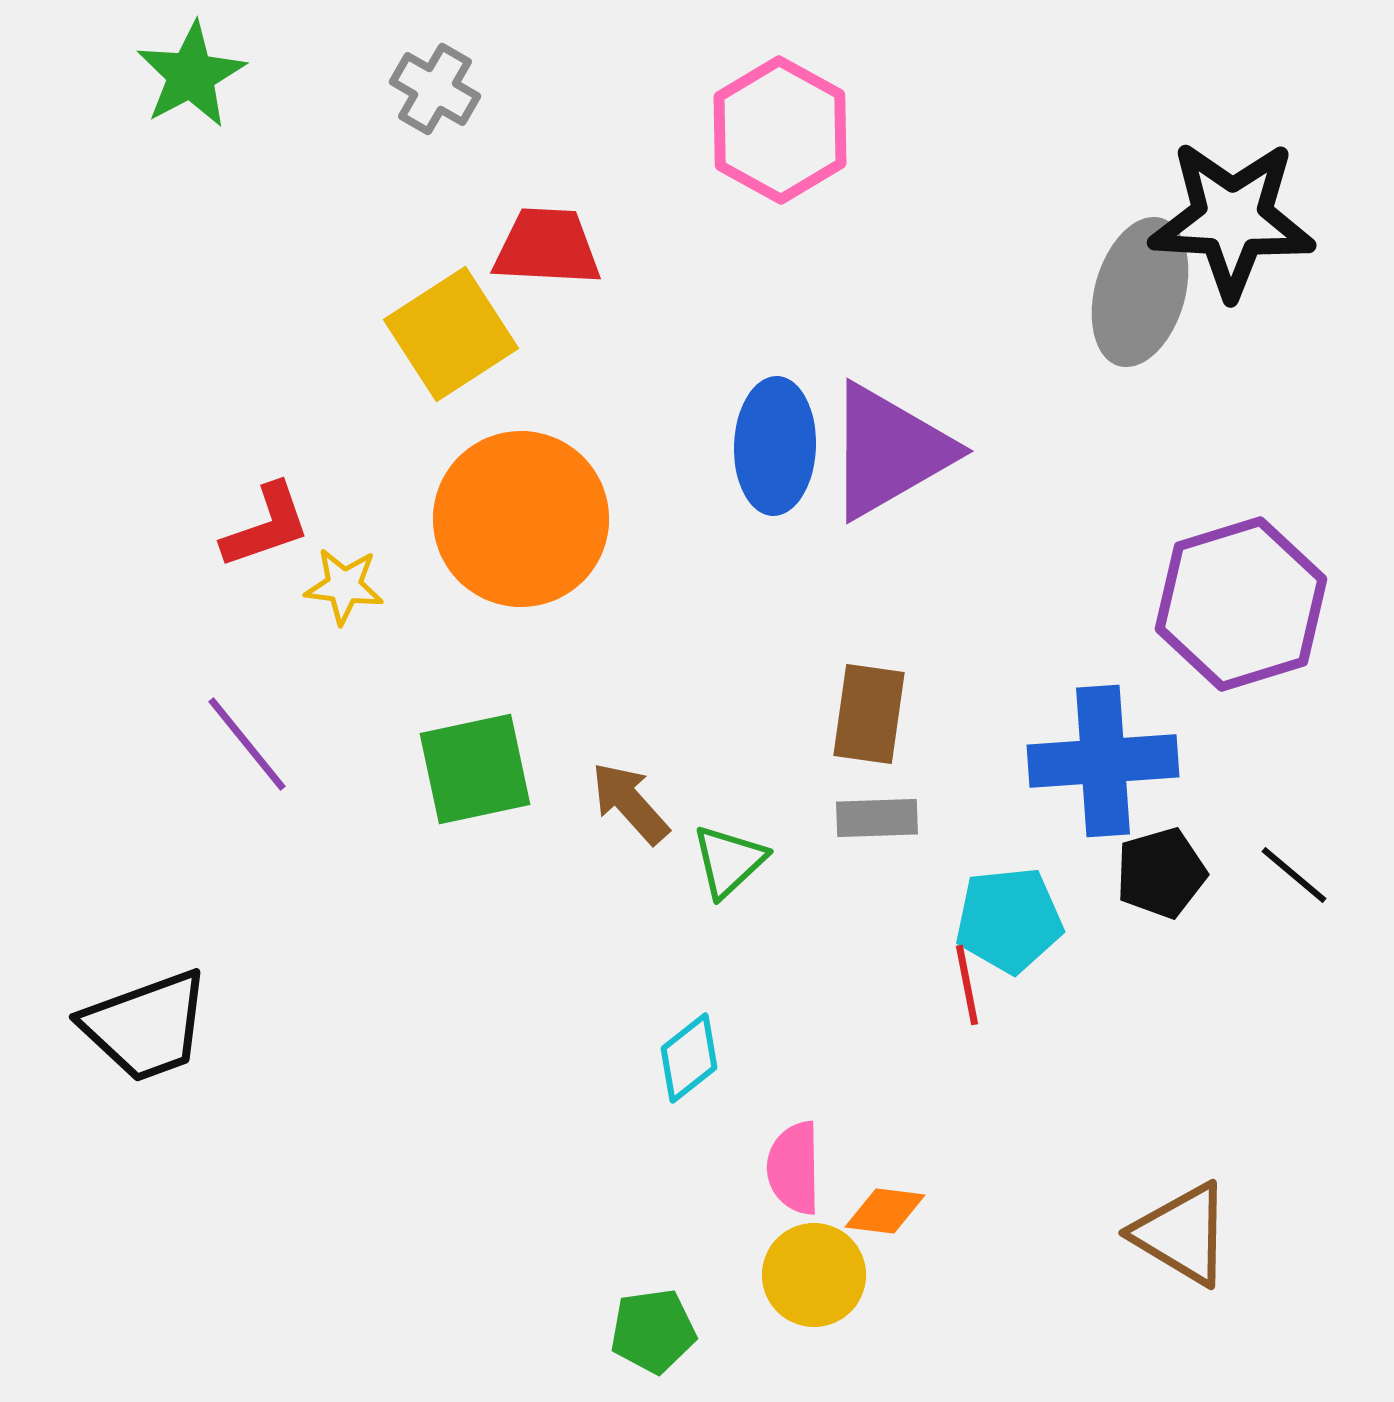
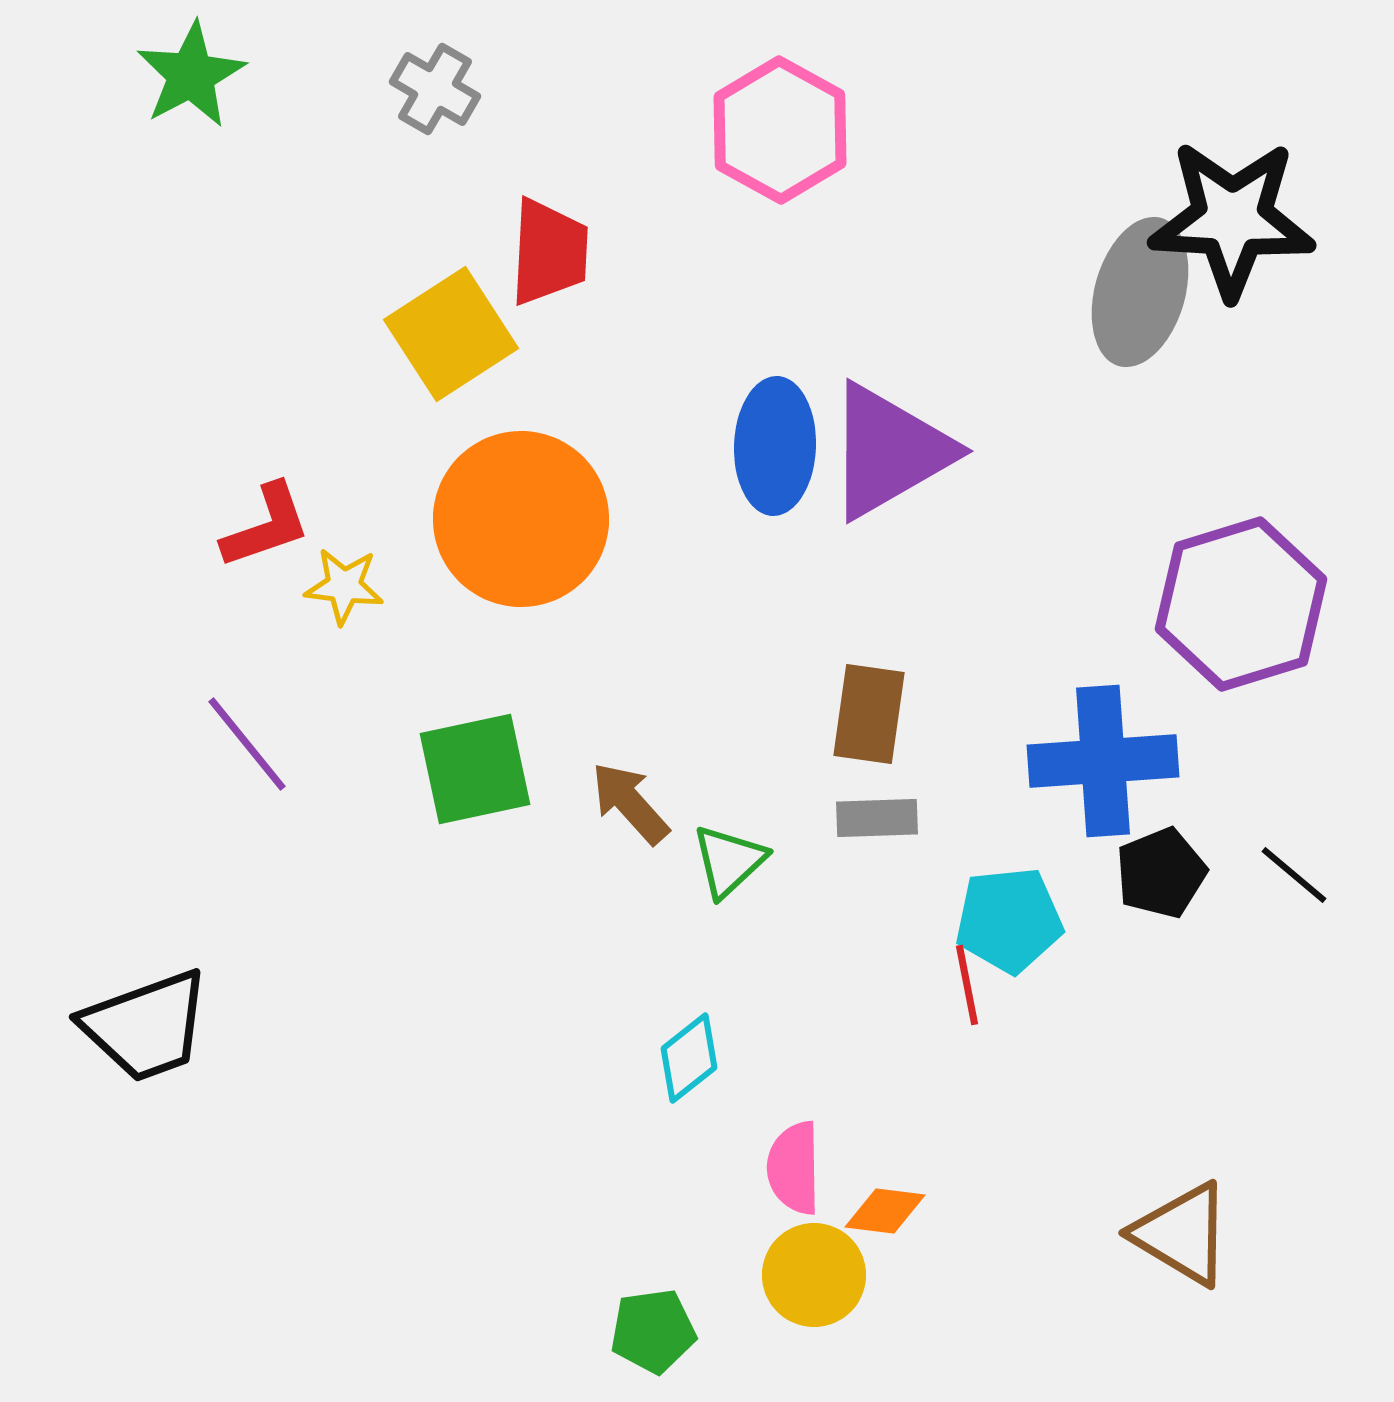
red trapezoid: moved 2 px right, 5 px down; rotated 90 degrees clockwise
black pentagon: rotated 6 degrees counterclockwise
